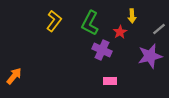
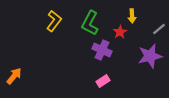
pink rectangle: moved 7 px left; rotated 32 degrees counterclockwise
